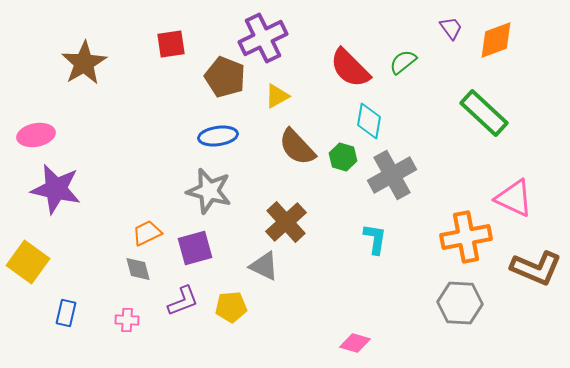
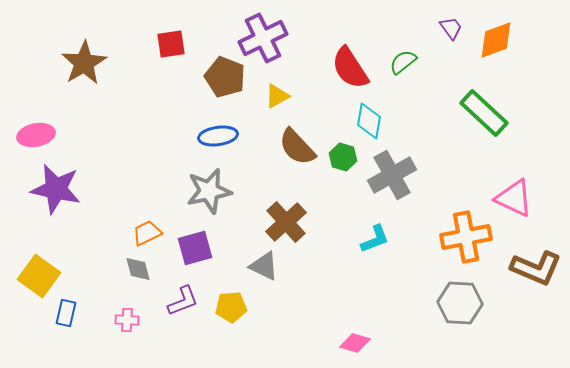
red semicircle: rotated 12 degrees clockwise
gray star: rotated 27 degrees counterclockwise
cyan L-shape: rotated 60 degrees clockwise
yellow square: moved 11 px right, 14 px down
